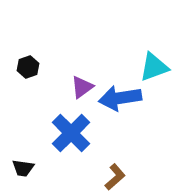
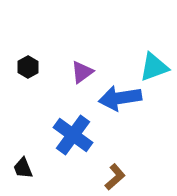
black hexagon: rotated 10 degrees counterclockwise
purple triangle: moved 15 px up
blue cross: moved 2 px right, 2 px down; rotated 9 degrees counterclockwise
black trapezoid: rotated 60 degrees clockwise
